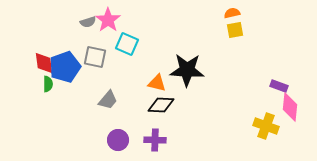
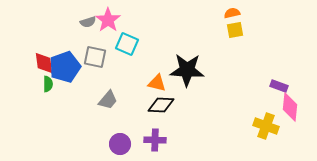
purple circle: moved 2 px right, 4 px down
